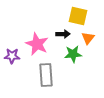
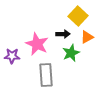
yellow square: rotated 30 degrees clockwise
orange triangle: moved 1 px left, 1 px up; rotated 24 degrees clockwise
green star: moved 2 px left, 1 px up; rotated 18 degrees counterclockwise
